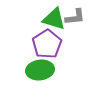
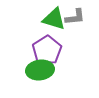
purple pentagon: moved 6 px down
